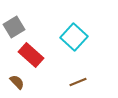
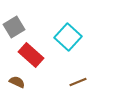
cyan square: moved 6 px left
brown semicircle: rotated 21 degrees counterclockwise
